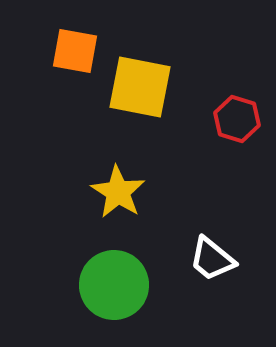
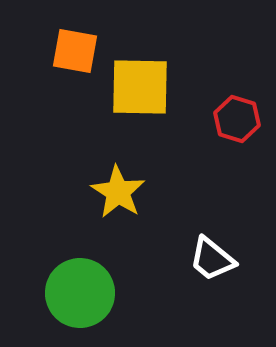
yellow square: rotated 10 degrees counterclockwise
green circle: moved 34 px left, 8 px down
